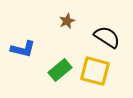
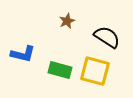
blue L-shape: moved 5 px down
green rectangle: rotated 55 degrees clockwise
